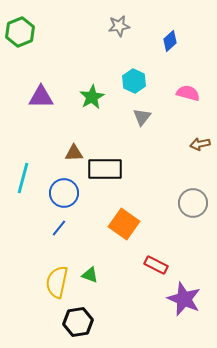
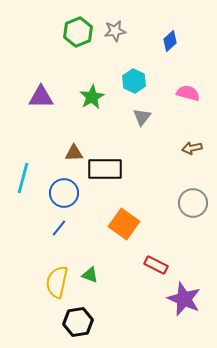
gray star: moved 4 px left, 5 px down
green hexagon: moved 58 px right
brown arrow: moved 8 px left, 4 px down
